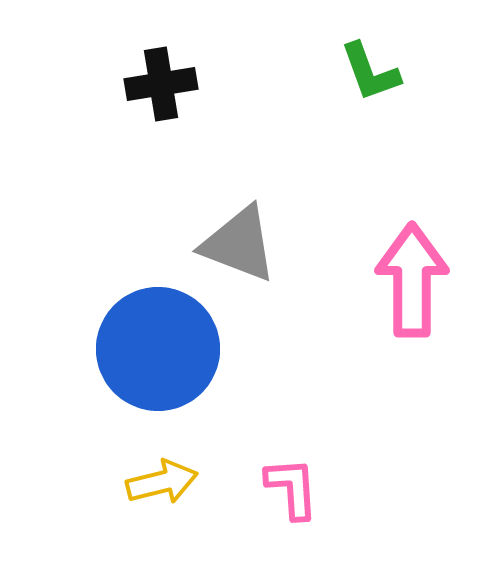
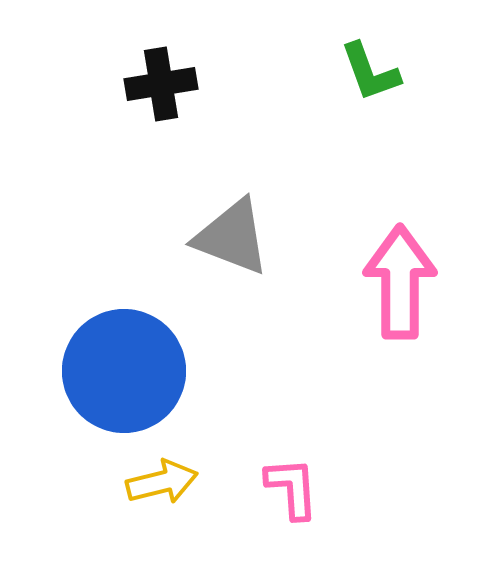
gray triangle: moved 7 px left, 7 px up
pink arrow: moved 12 px left, 2 px down
blue circle: moved 34 px left, 22 px down
